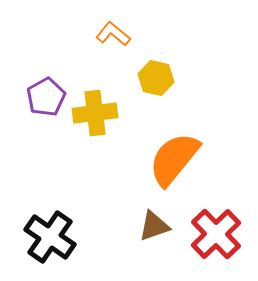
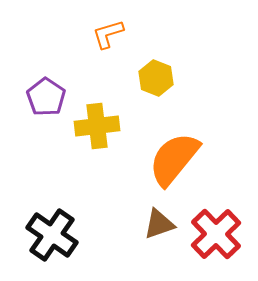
orange L-shape: moved 5 px left; rotated 56 degrees counterclockwise
yellow hexagon: rotated 8 degrees clockwise
purple pentagon: rotated 9 degrees counterclockwise
yellow cross: moved 2 px right, 13 px down
brown triangle: moved 5 px right, 2 px up
black cross: moved 2 px right, 2 px up
